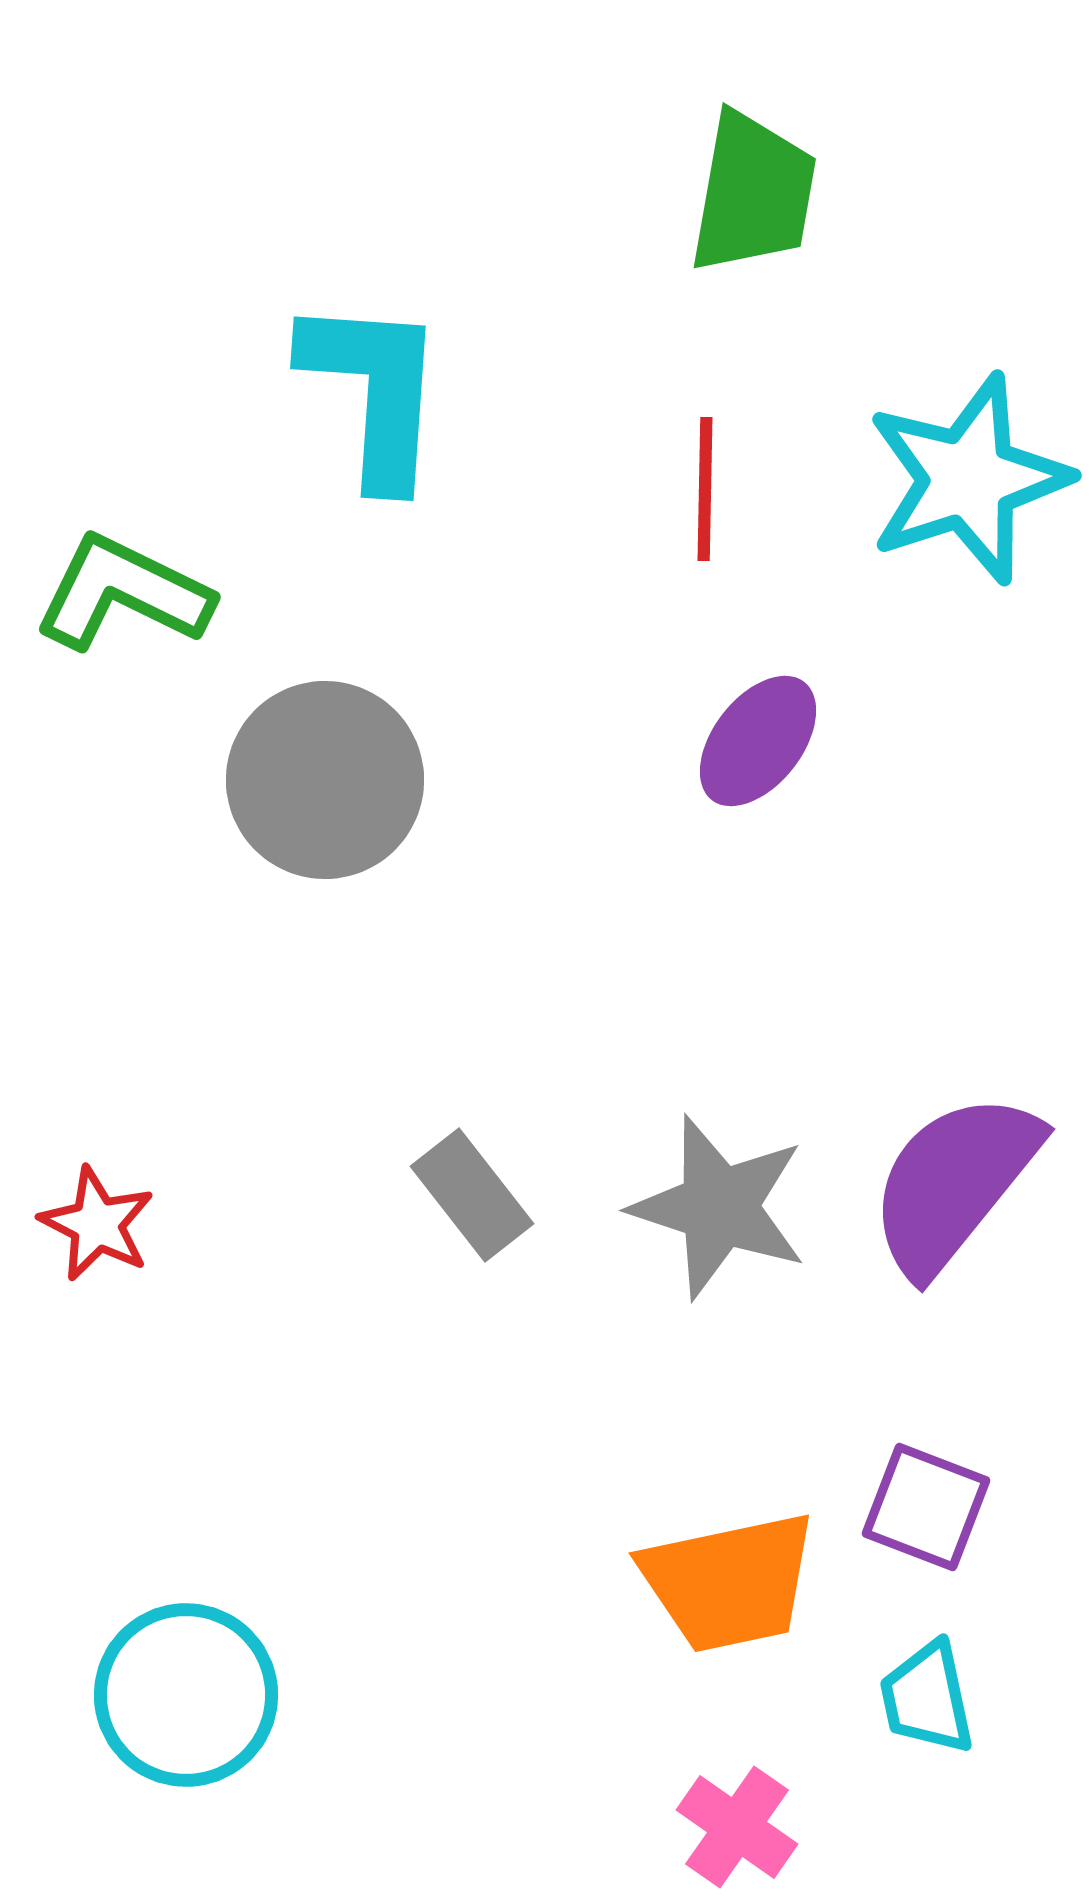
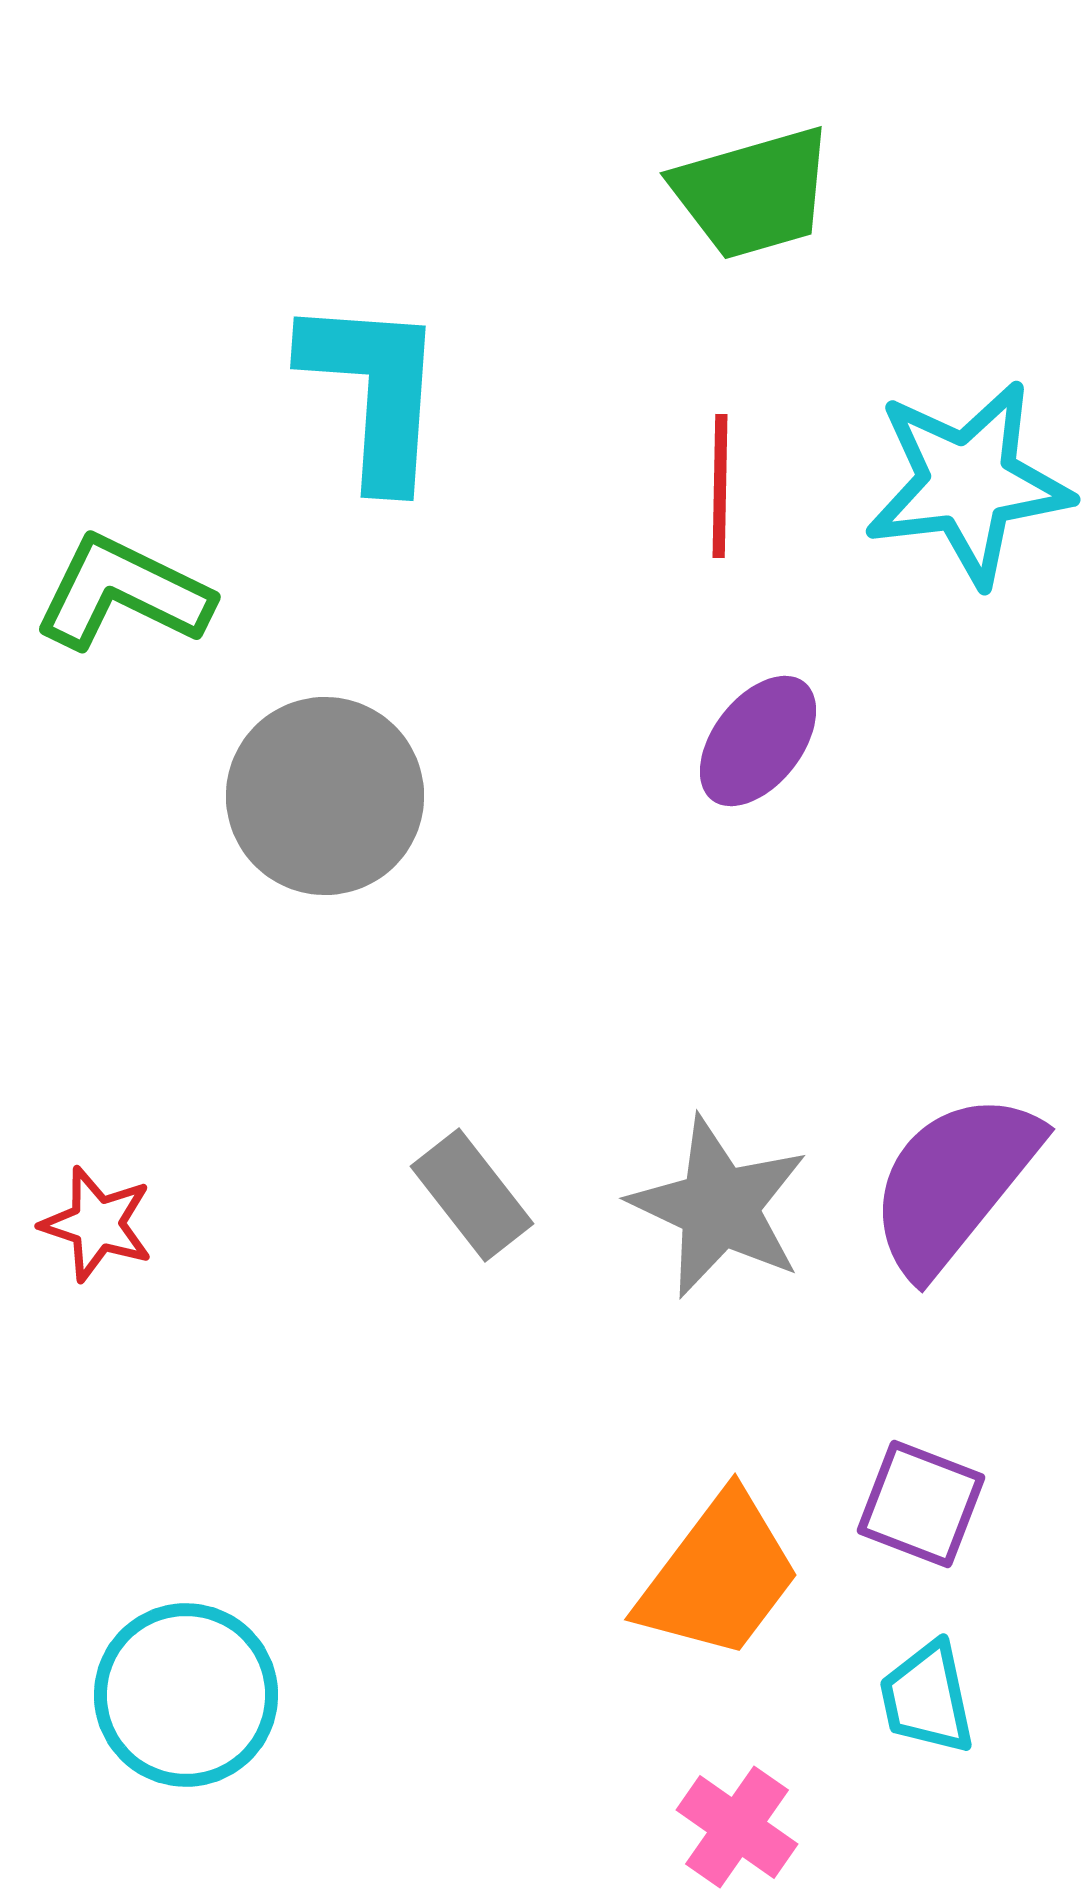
green trapezoid: rotated 64 degrees clockwise
cyan star: moved 4 px down; rotated 11 degrees clockwise
red line: moved 15 px right, 3 px up
gray circle: moved 16 px down
gray star: rotated 7 degrees clockwise
red star: rotated 9 degrees counterclockwise
purple square: moved 5 px left, 3 px up
orange trapezoid: moved 10 px left, 6 px up; rotated 41 degrees counterclockwise
